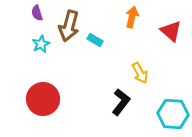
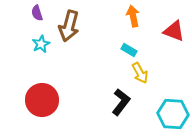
orange arrow: moved 1 px right, 1 px up; rotated 25 degrees counterclockwise
red triangle: moved 3 px right; rotated 20 degrees counterclockwise
cyan rectangle: moved 34 px right, 10 px down
red circle: moved 1 px left, 1 px down
